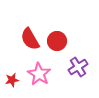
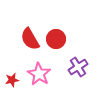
red circle: moved 1 px left, 2 px up
